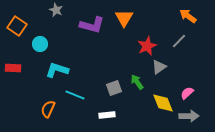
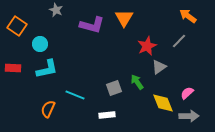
cyan L-shape: moved 10 px left, 1 px up; rotated 150 degrees clockwise
